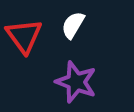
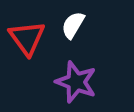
red triangle: moved 3 px right, 2 px down
